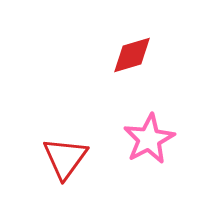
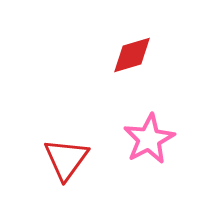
red triangle: moved 1 px right, 1 px down
